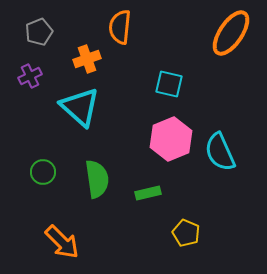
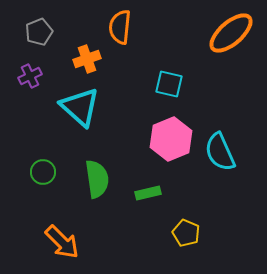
orange ellipse: rotated 15 degrees clockwise
